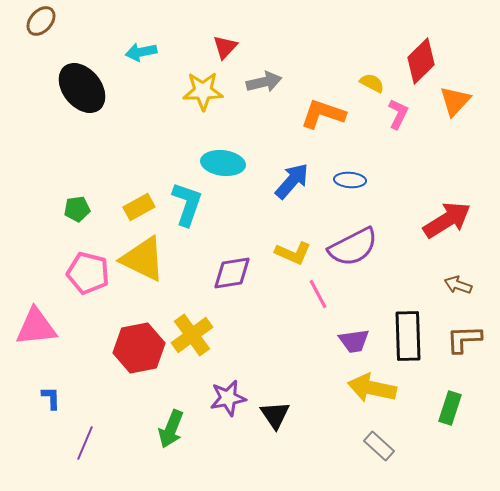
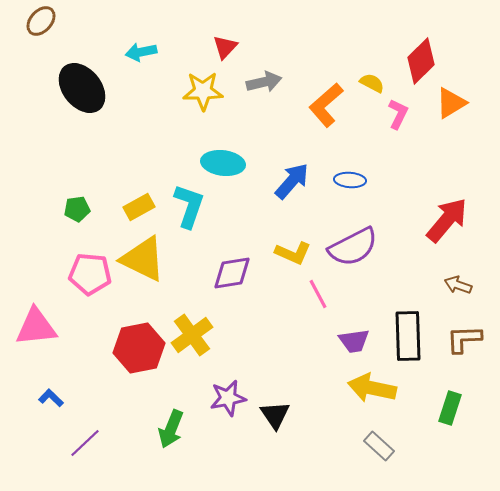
orange triangle: moved 4 px left, 2 px down; rotated 16 degrees clockwise
orange L-shape: moved 3 px right, 9 px up; rotated 60 degrees counterclockwise
cyan L-shape: moved 2 px right, 2 px down
red arrow: rotated 18 degrees counterclockwise
pink pentagon: moved 2 px right, 1 px down; rotated 9 degrees counterclockwise
blue L-shape: rotated 45 degrees counterclockwise
purple line: rotated 24 degrees clockwise
